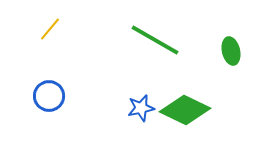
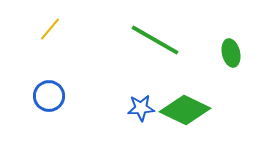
green ellipse: moved 2 px down
blue star: rotated 8 degrees clockwise
